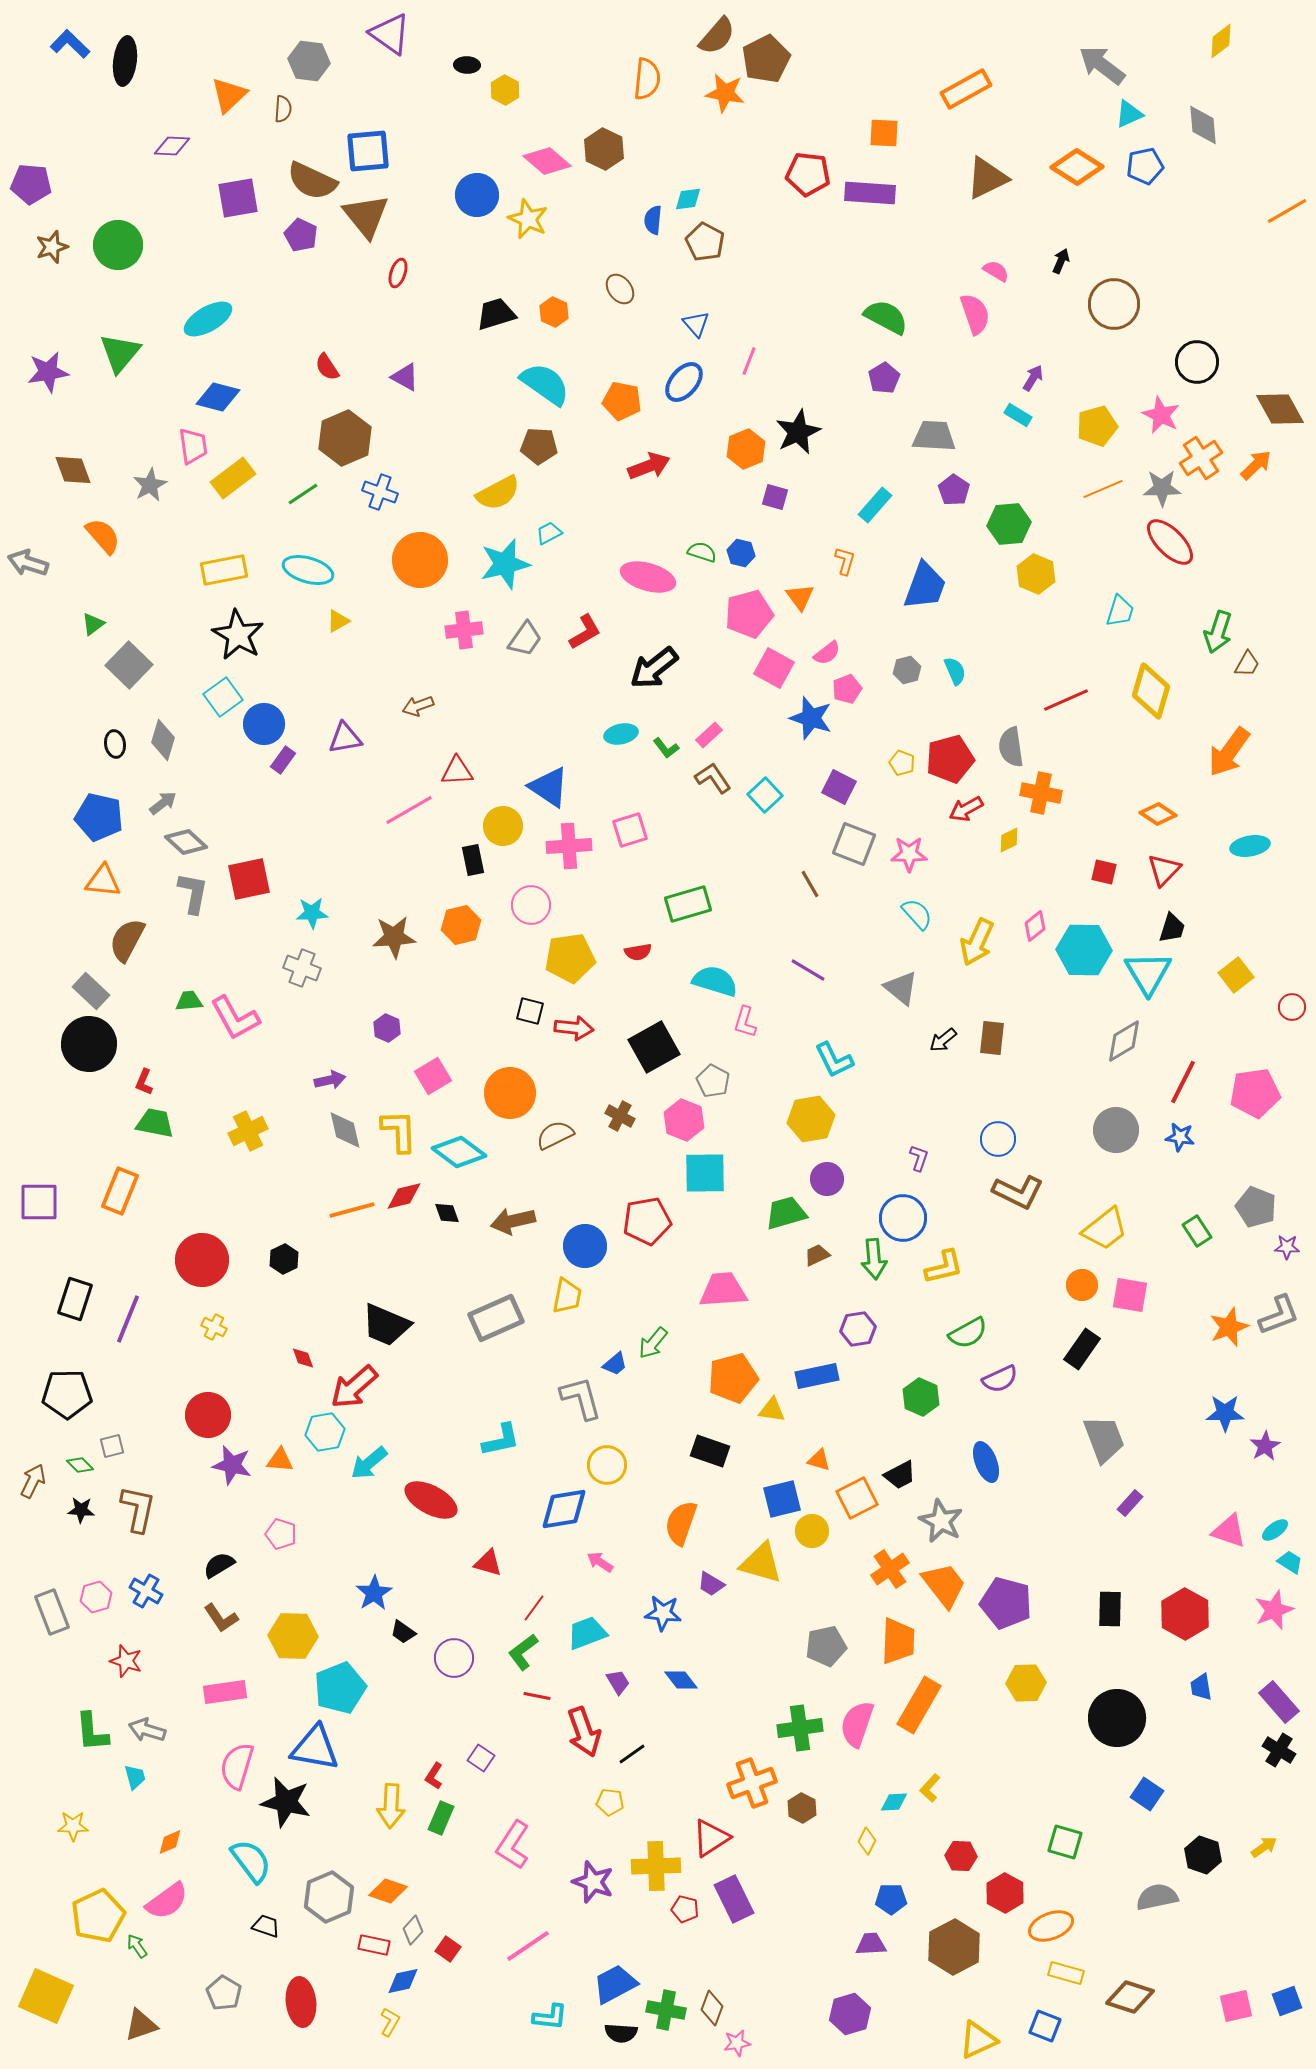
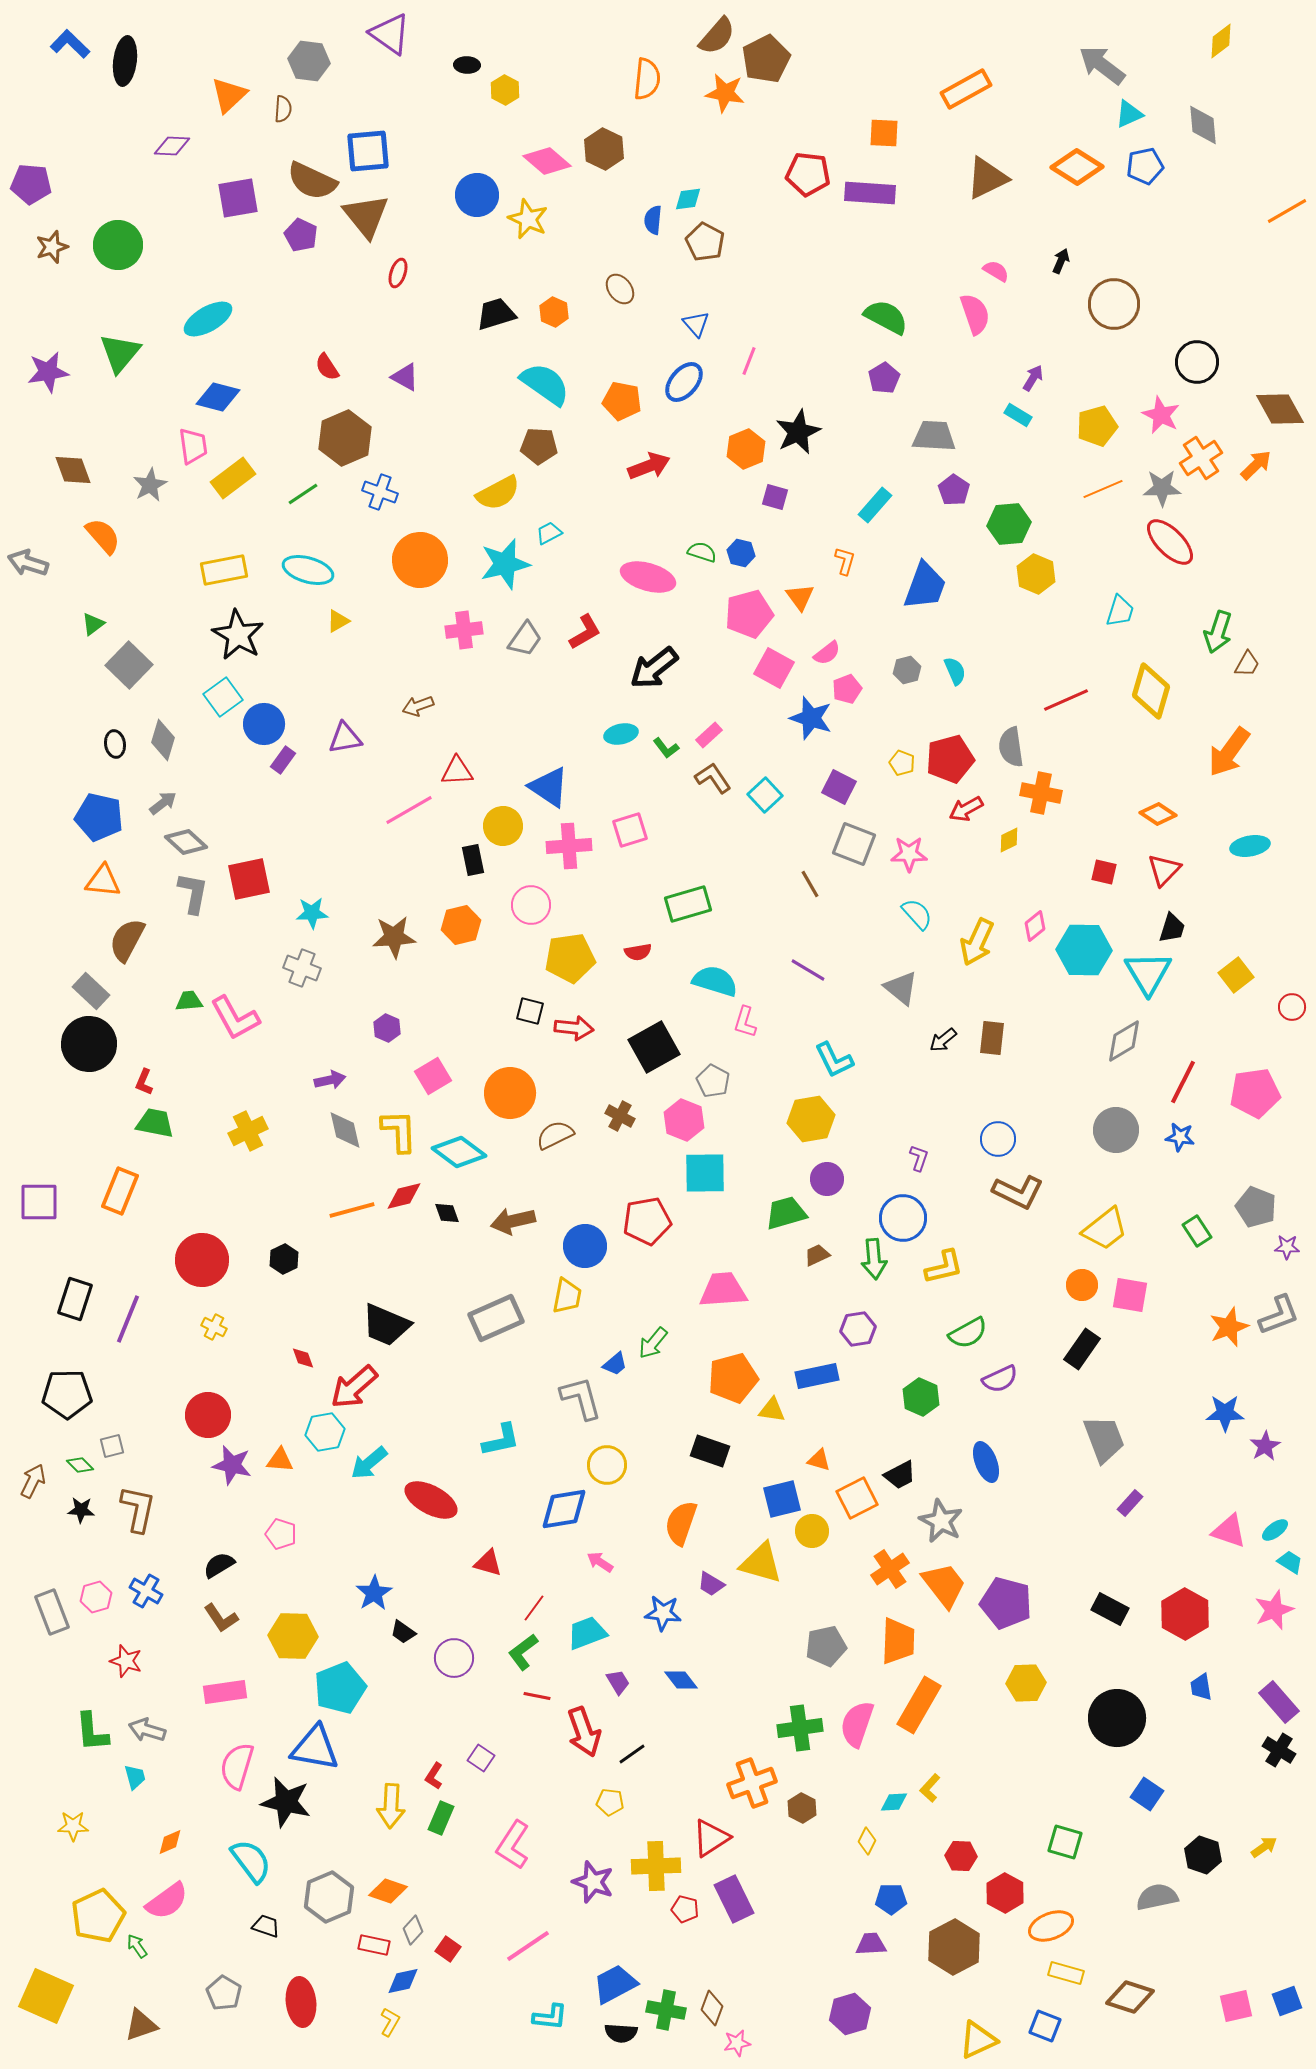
black rectangle at (1110, 1609): rotated 63 degrees counterclockwise
